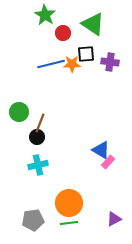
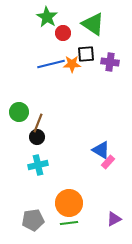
green star: moved 2 px right, 2 px down
brown line: moved 2 px left
